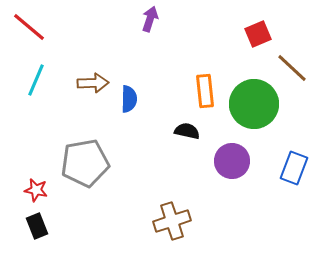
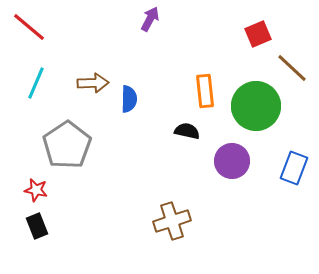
purple arrow: rotated 10 degrees clockwise
cyan line: moved 3 px down
green circle: moved 2 px right, 2 px down
gray pentagon: moved 18 px left, 18 px up; rotated 24 degrees counterclockwise
